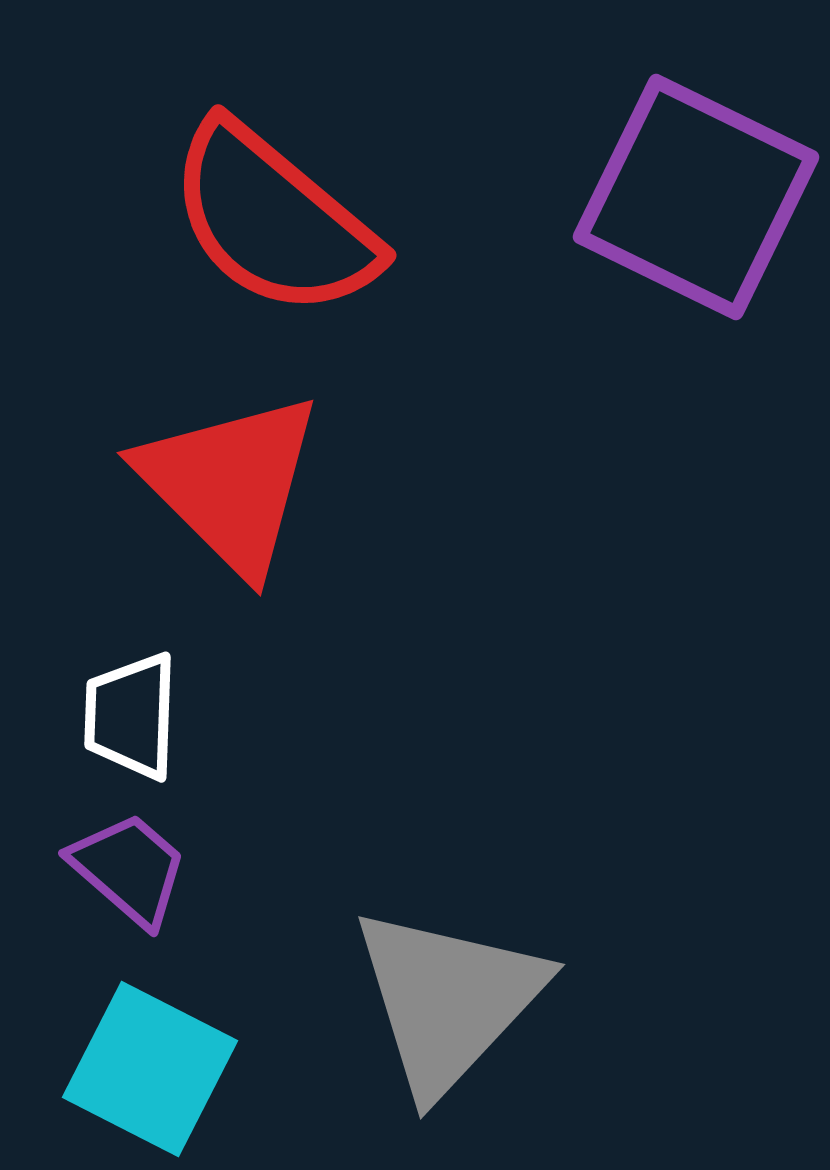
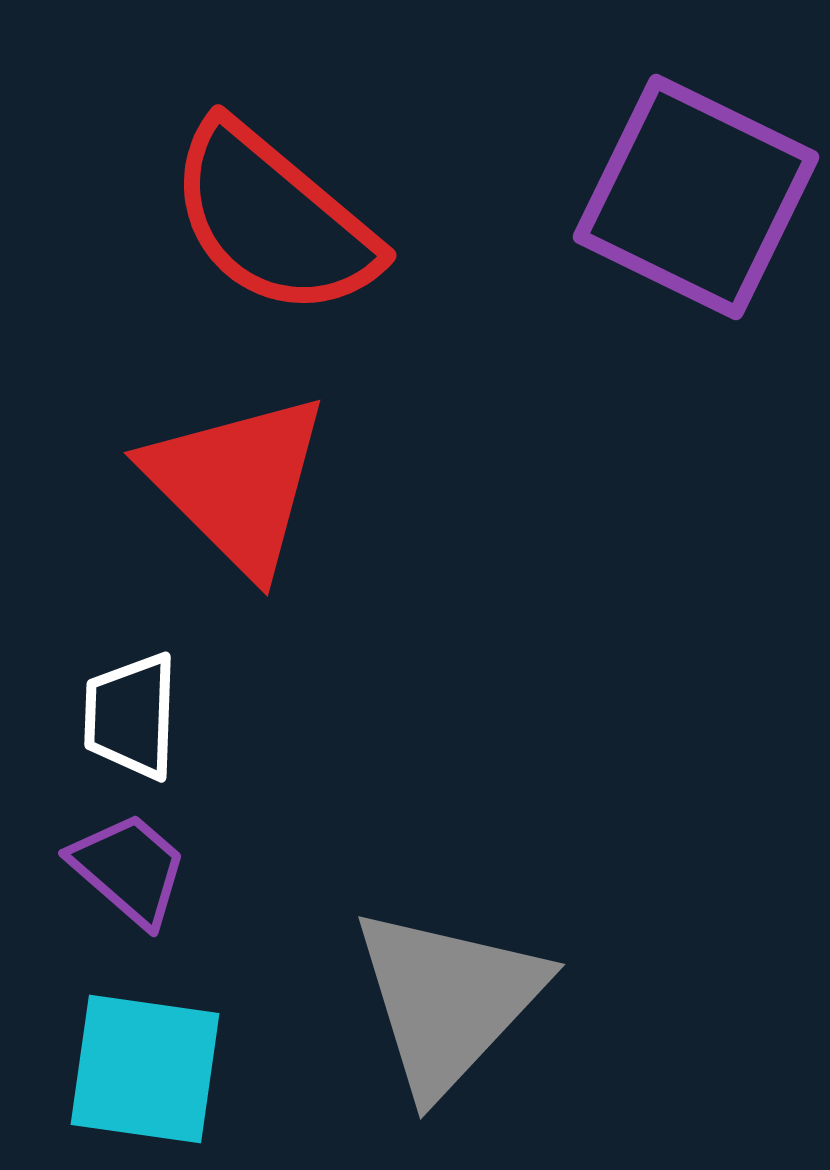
red triangle: moved 7 px right
cyan square: moved 5 px left; rotated 19 degrees counterclockwise
